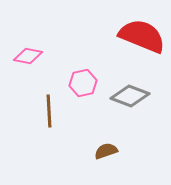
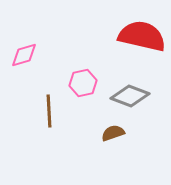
red semicircle: rotated 9 degrees counterclockwise
pink diamond: moved 4 px left, 1 px up; rotated 28 degrees counterclockwise
brown semicircle: moved 7 px right, 18 px up
